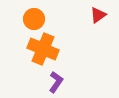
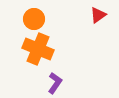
orange cross: moved 5 px left
purple L-shape: moved 1 px left, 1 px down
